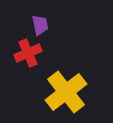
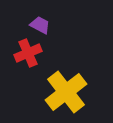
purple trapezoid: rotated 50 degrees counterclockwise
